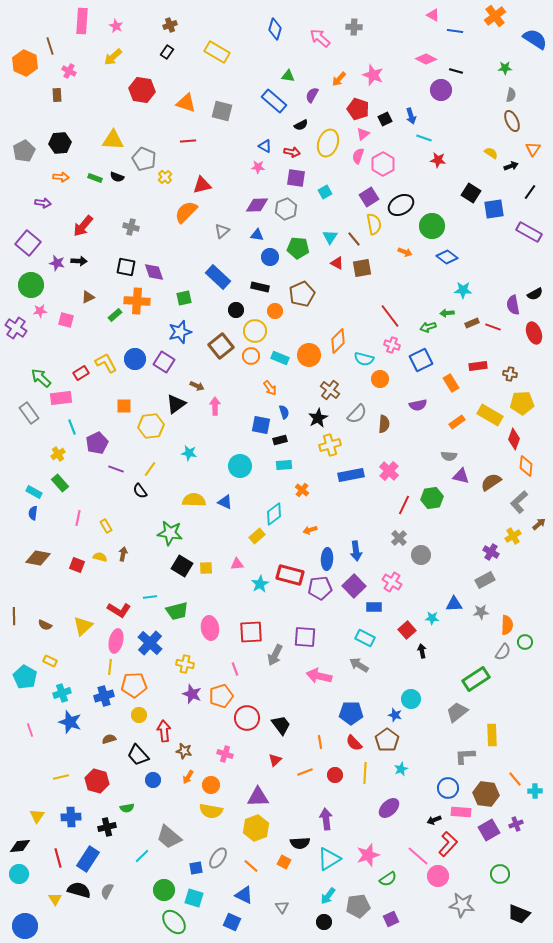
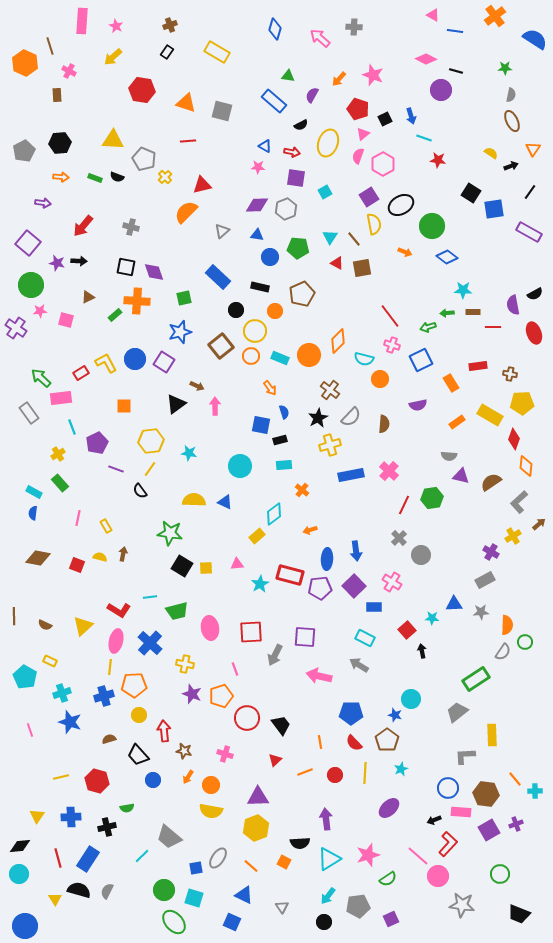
brown rectangle at (472, 323): moved 1 px right, 11 px up; rotated 24 degrees clockwise
red line at (493, 327): rotated 21 degrees counterclockwise
gray semicircle at (357, 414): moved 6 px left, 3 px down
yellow hexagon at (151, 426): moved 15 px down
